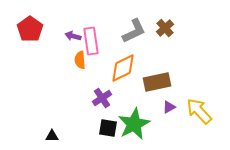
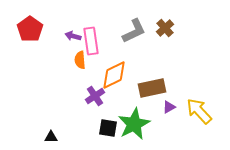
orange diamond: moved 9 px left, 7 px down
brown rectangle: moved 5 px left, 6 px down
purple cross: moved 7 px left, 2 px up
black triangle: moved 1 px left, 1 px down
